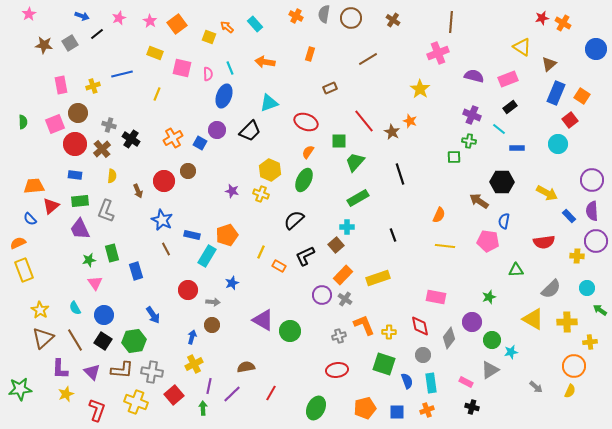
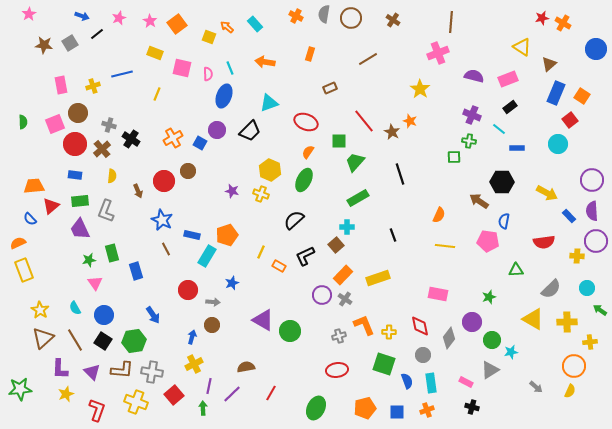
pink rectangle at (436, 297): moved 2 px right, 3 px up
